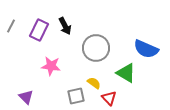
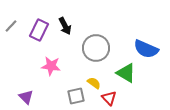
gray line: rotated 16 degrees clockwise
